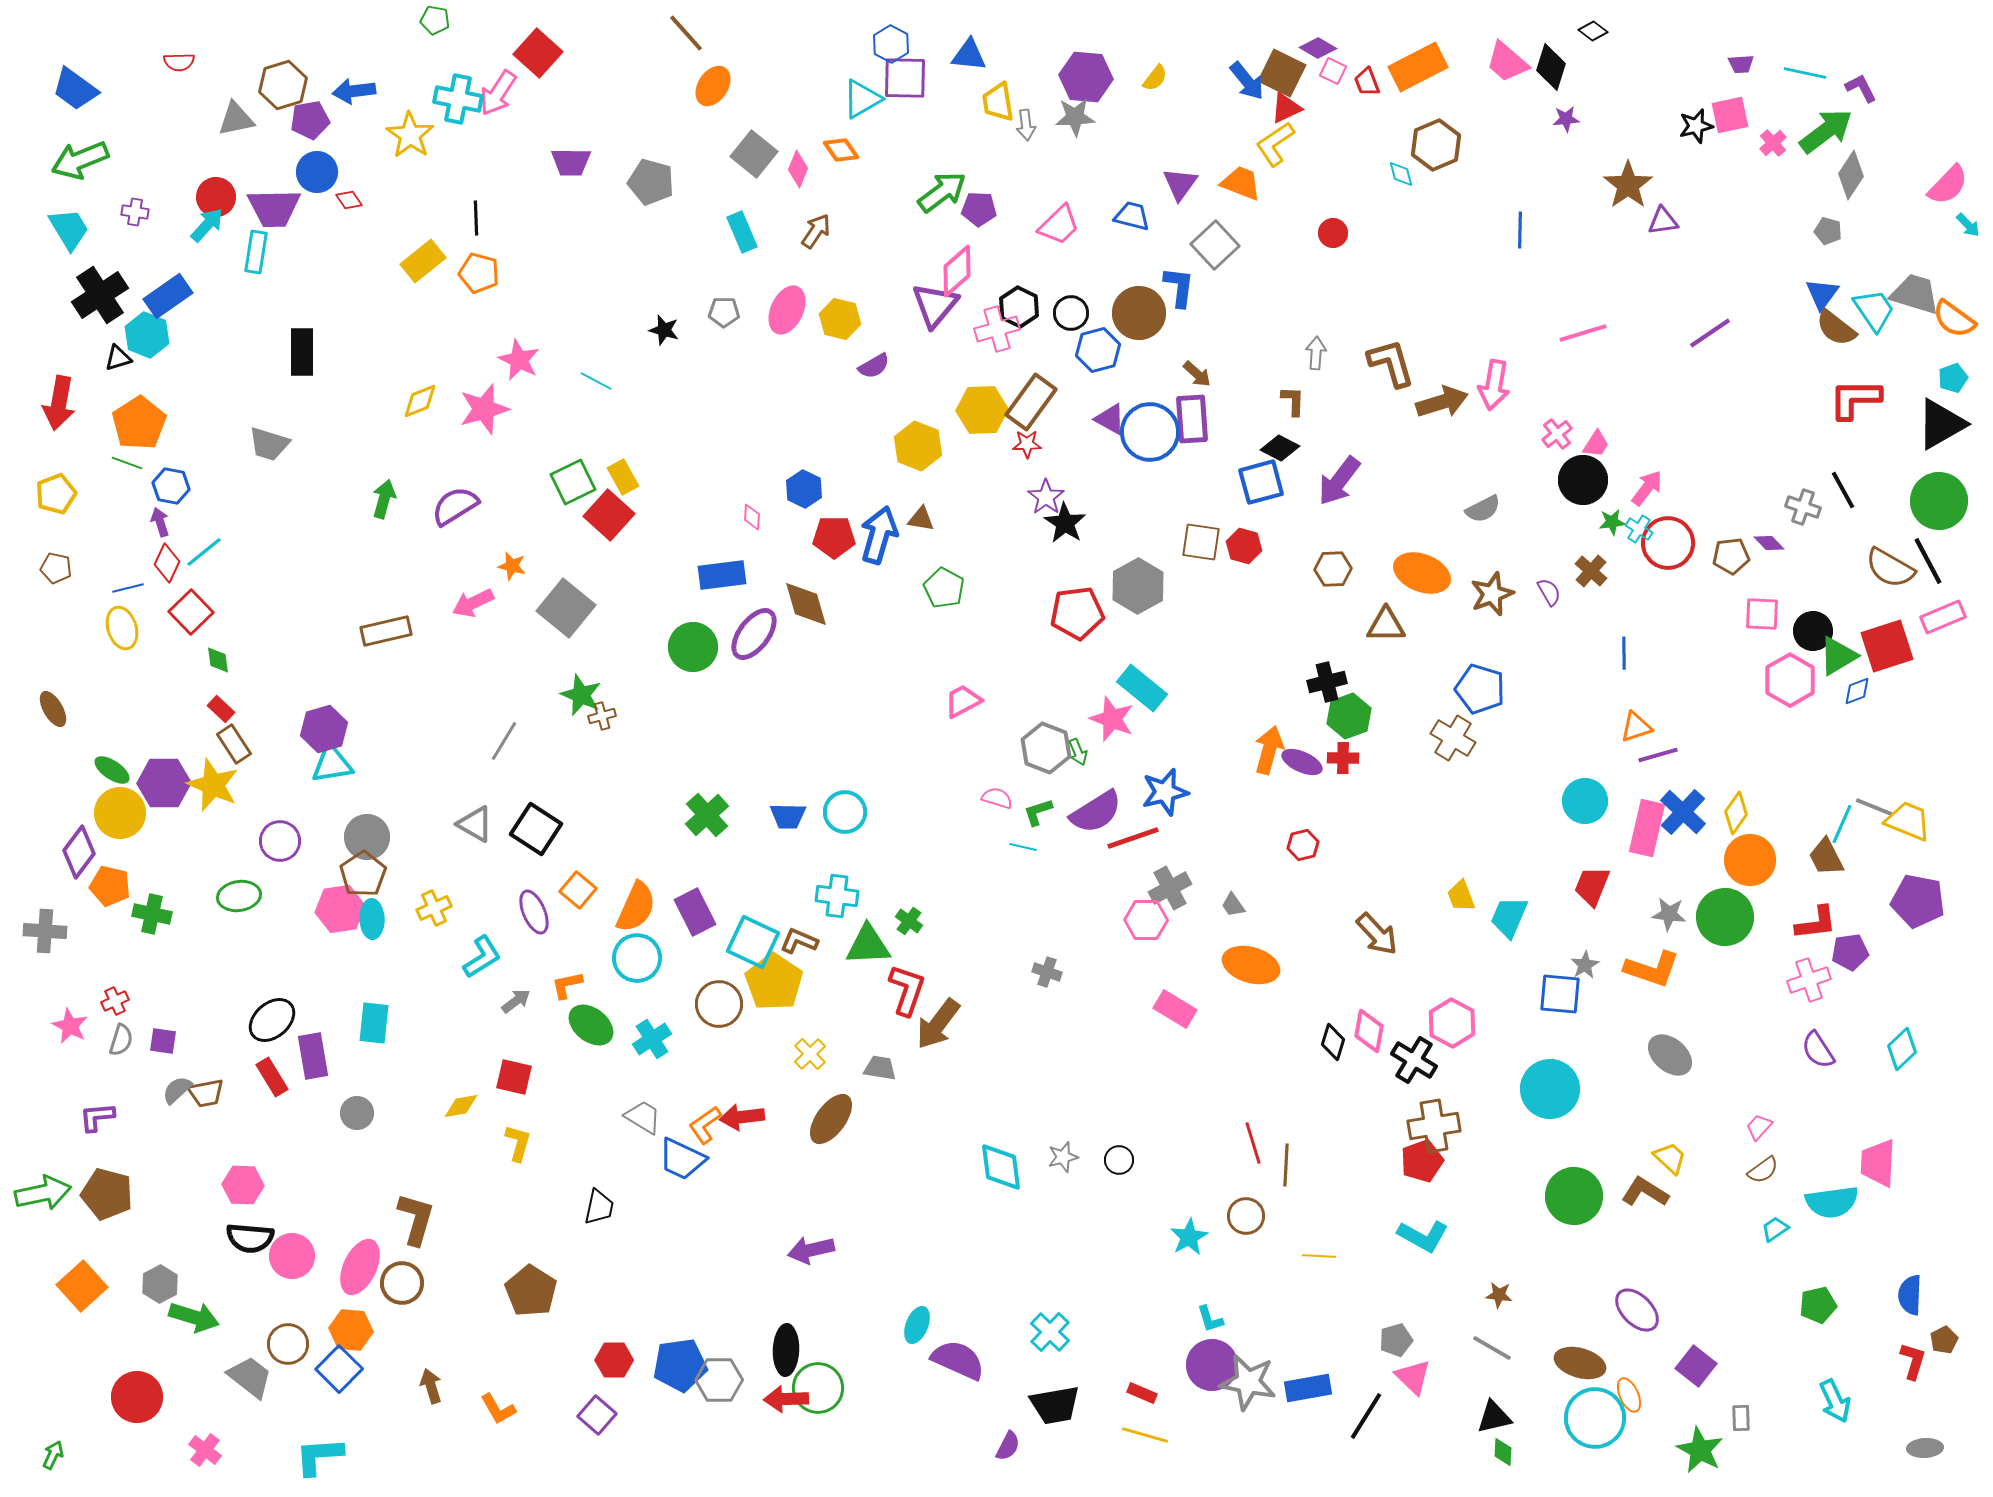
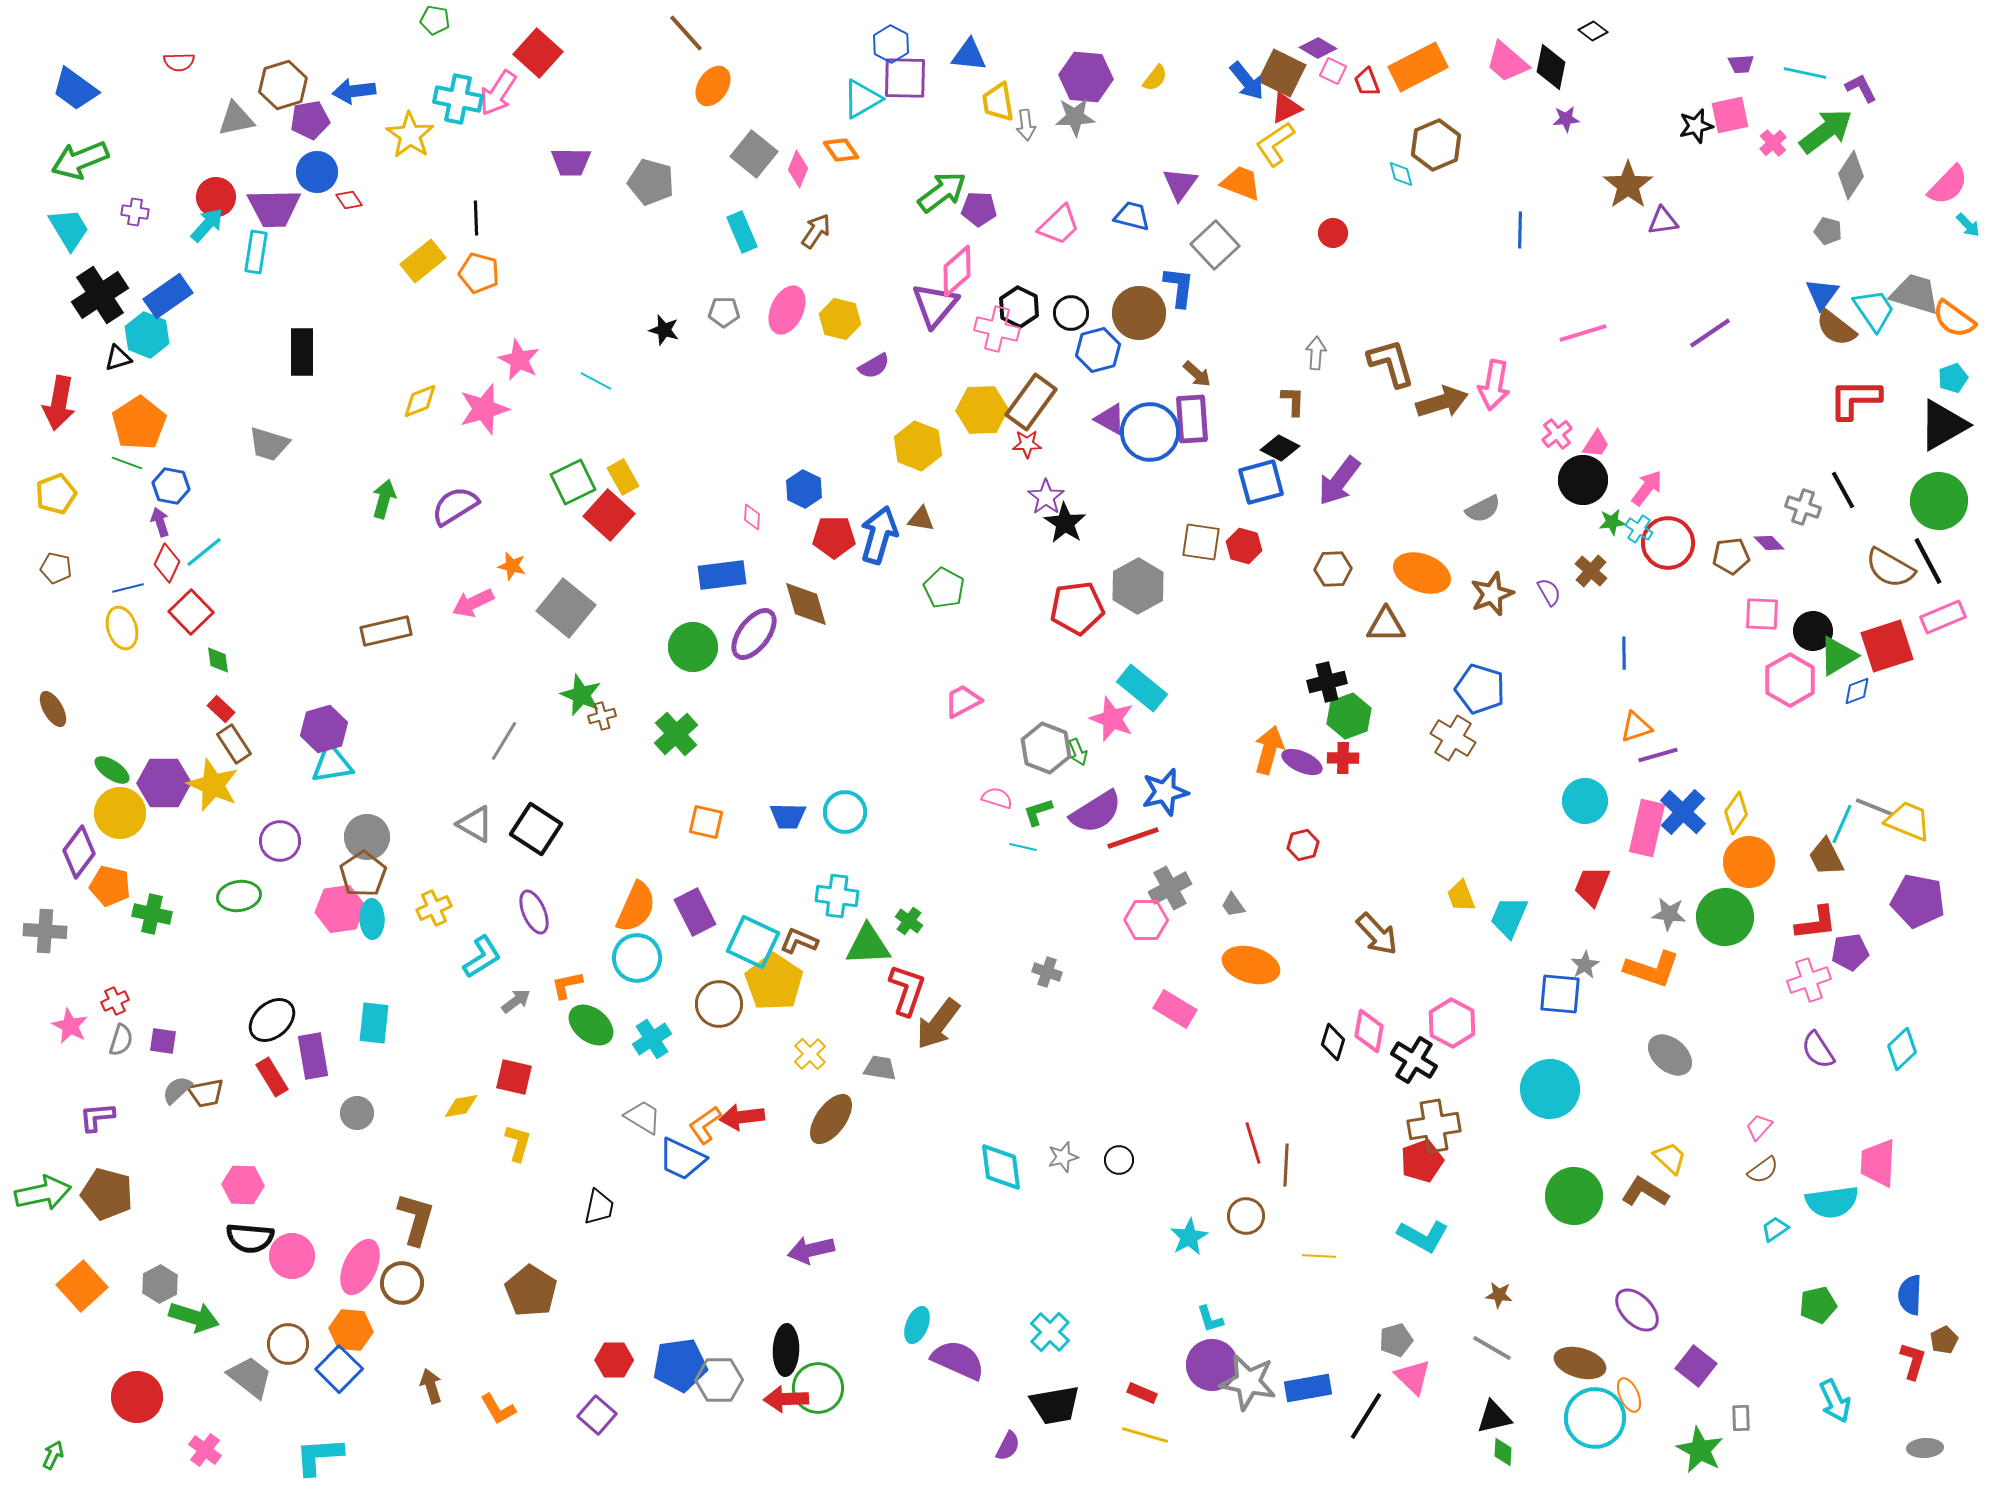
black diamond at (1551, 67): rotated 6 degrees counterclockwise
pink cross at (997, 329): rotated 30 degrees clockwise
black triangle at (1941, 424): moved 2 px right, 1 px down
red pentagon at (1077, 613): moved 5 px up
green cross at (707, 815): moved 31 px left, 81 px up
orange circle at (1750, 860): moved 1 px left, 2 px down
orange square at (578, 890): moved 128 px right, 68 px up; rotated 27 degrees counterclockwise
